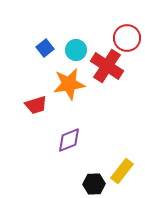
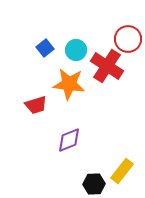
red circle: moved 1 px right, 1 px down
orange star: rotated 16 degrees clockwise
